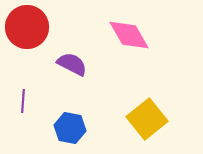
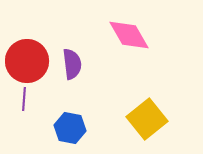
red circle: moved 34 px down
purple semicircle: rotated 56 degrees clockwise
purple line: moved 1 px right, 2 px up
